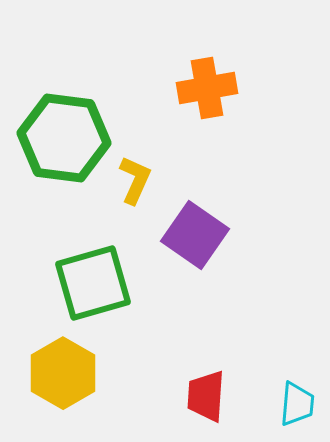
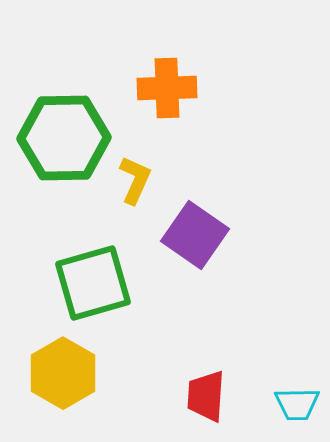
orange cross: moved 40 px left; rotated 8 degrees clockwise
green hexagon: rotated 8 degrees counterclockwise
cyan trapezoid: rotated 84 degrees clockwise
